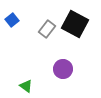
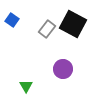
blue square: rotated 16 degrees counterclockwise
black square: moved 2 px left
green triangle: rotated 24 degrees clockwise
